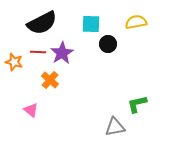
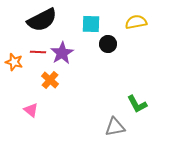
black semicircle: moved 3 px up
green L-shape: rotated 105 degrees counterclockwise
